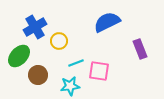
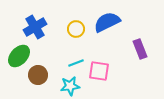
yellow circle: moved 17 px right, 12 px up
